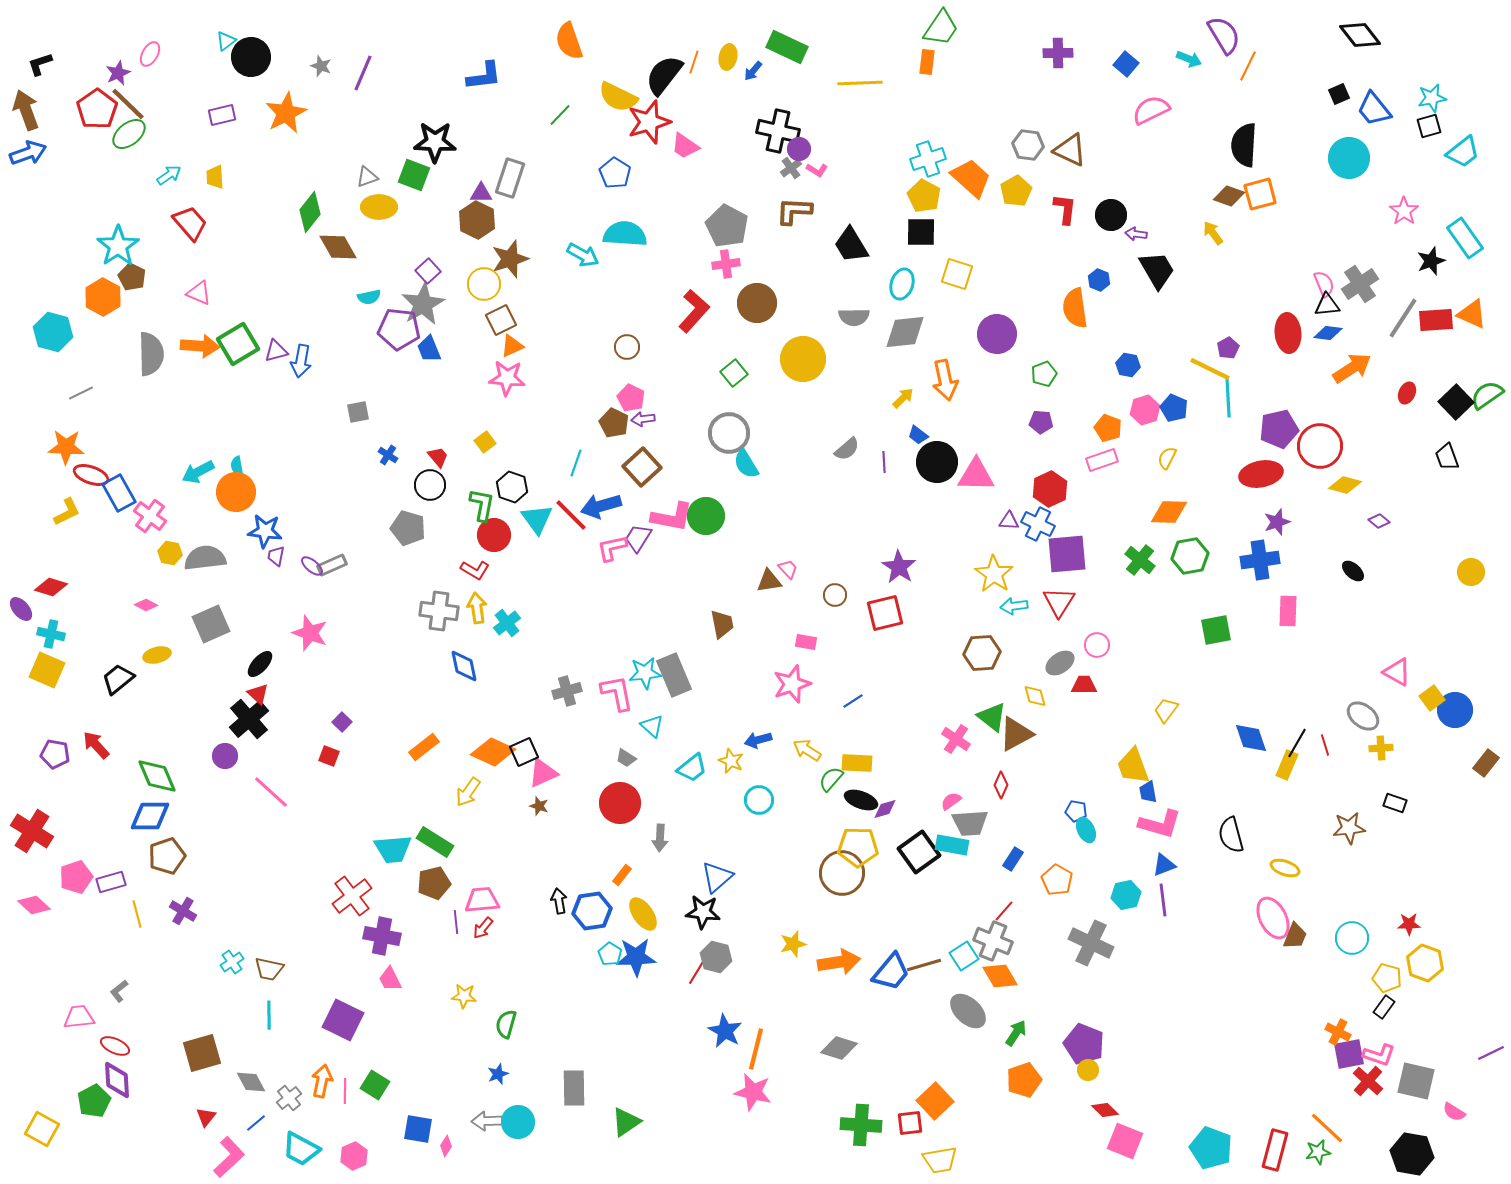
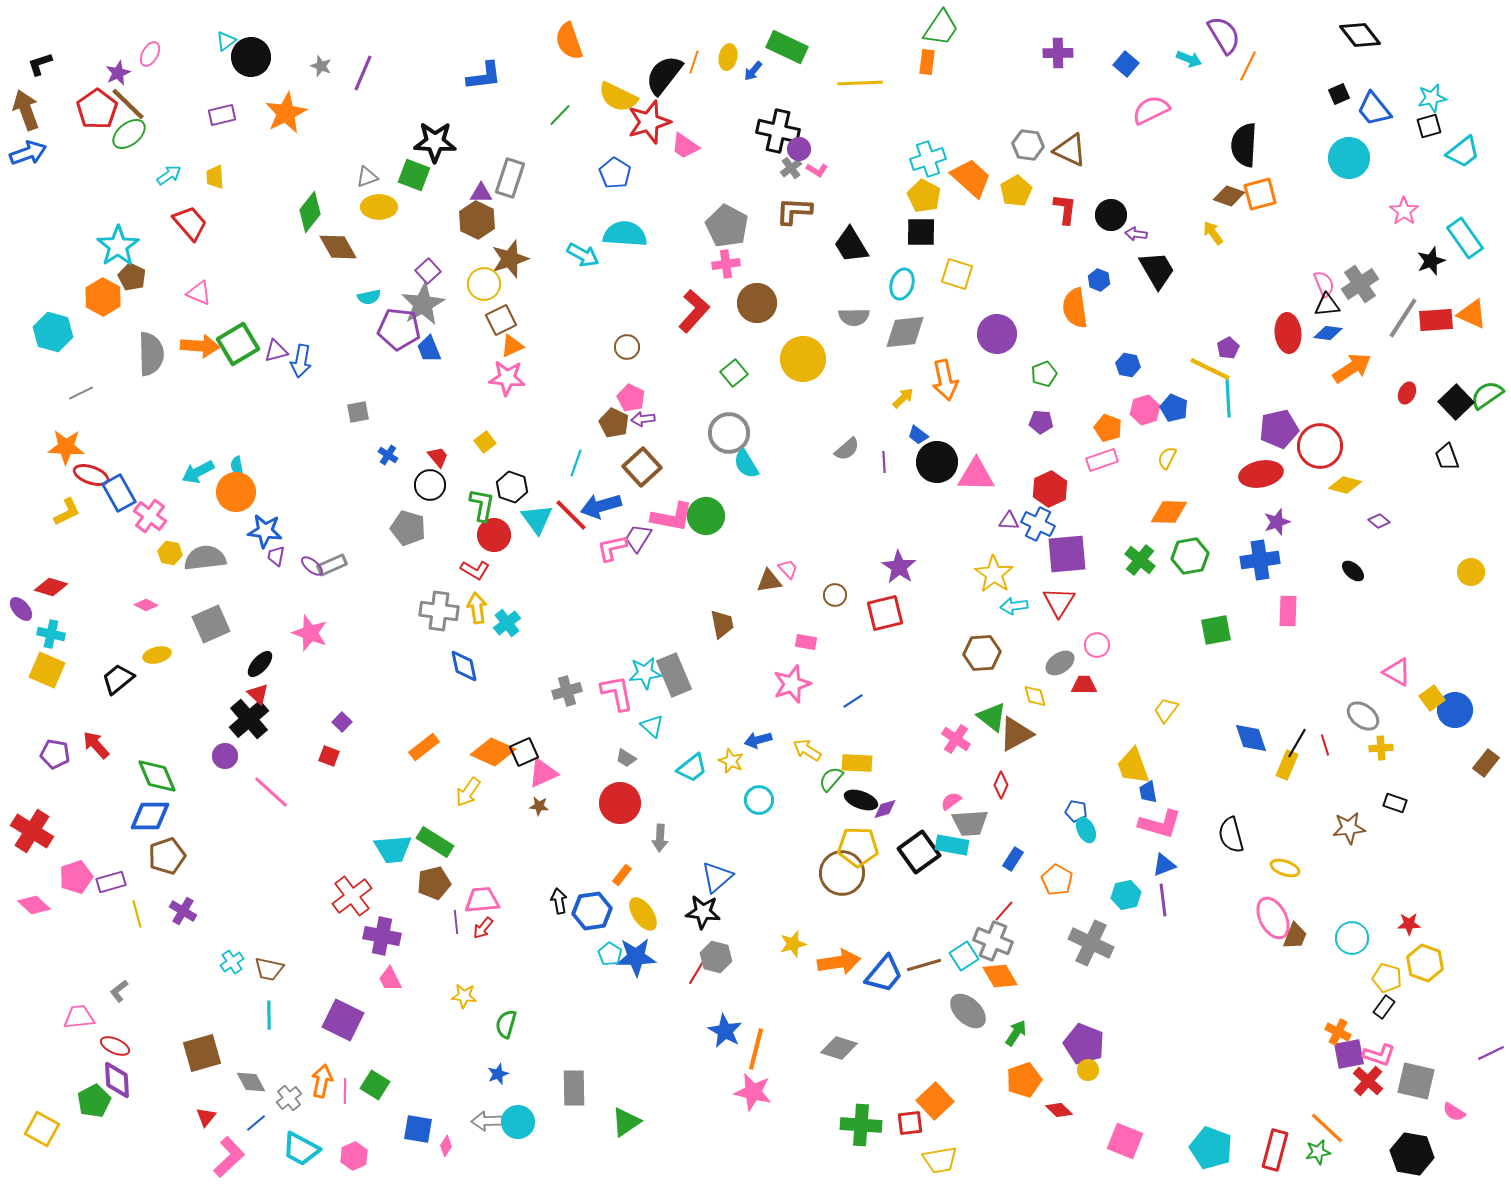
brown star at (539, 806): rotated 12 degrees counterclockwise
blue trapezoid at (891, 972): moved 7 px left, 2 px down
red diamond at (1105, 1110): moved 46 px left
